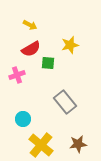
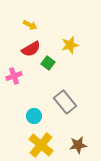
green square: rotated 32 degrees clockwise
pink cross: moved 3 px left, 1 px down
cyan circle: moved 11 px right, 3 px up
brown star: moved 1 px down
